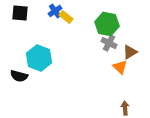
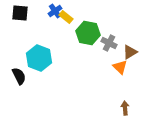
green hexagon: moved 19 px left, 9 px down
black semicircle: rotated 132 degrees counterclockwise
